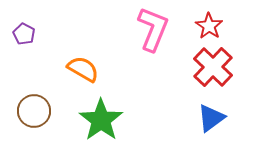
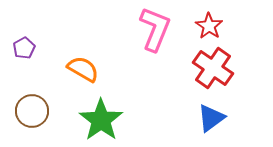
pink L-shape: moved 2 px right
purple pentagon: moved 14 px down; rotated 15 degrees clockwise
red cross: moved 1 px down; rotated 9 degrees counterclockwise
brown circle: moved 2 px left
